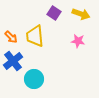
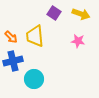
blue cross: rotated 24 degrees clockwise
